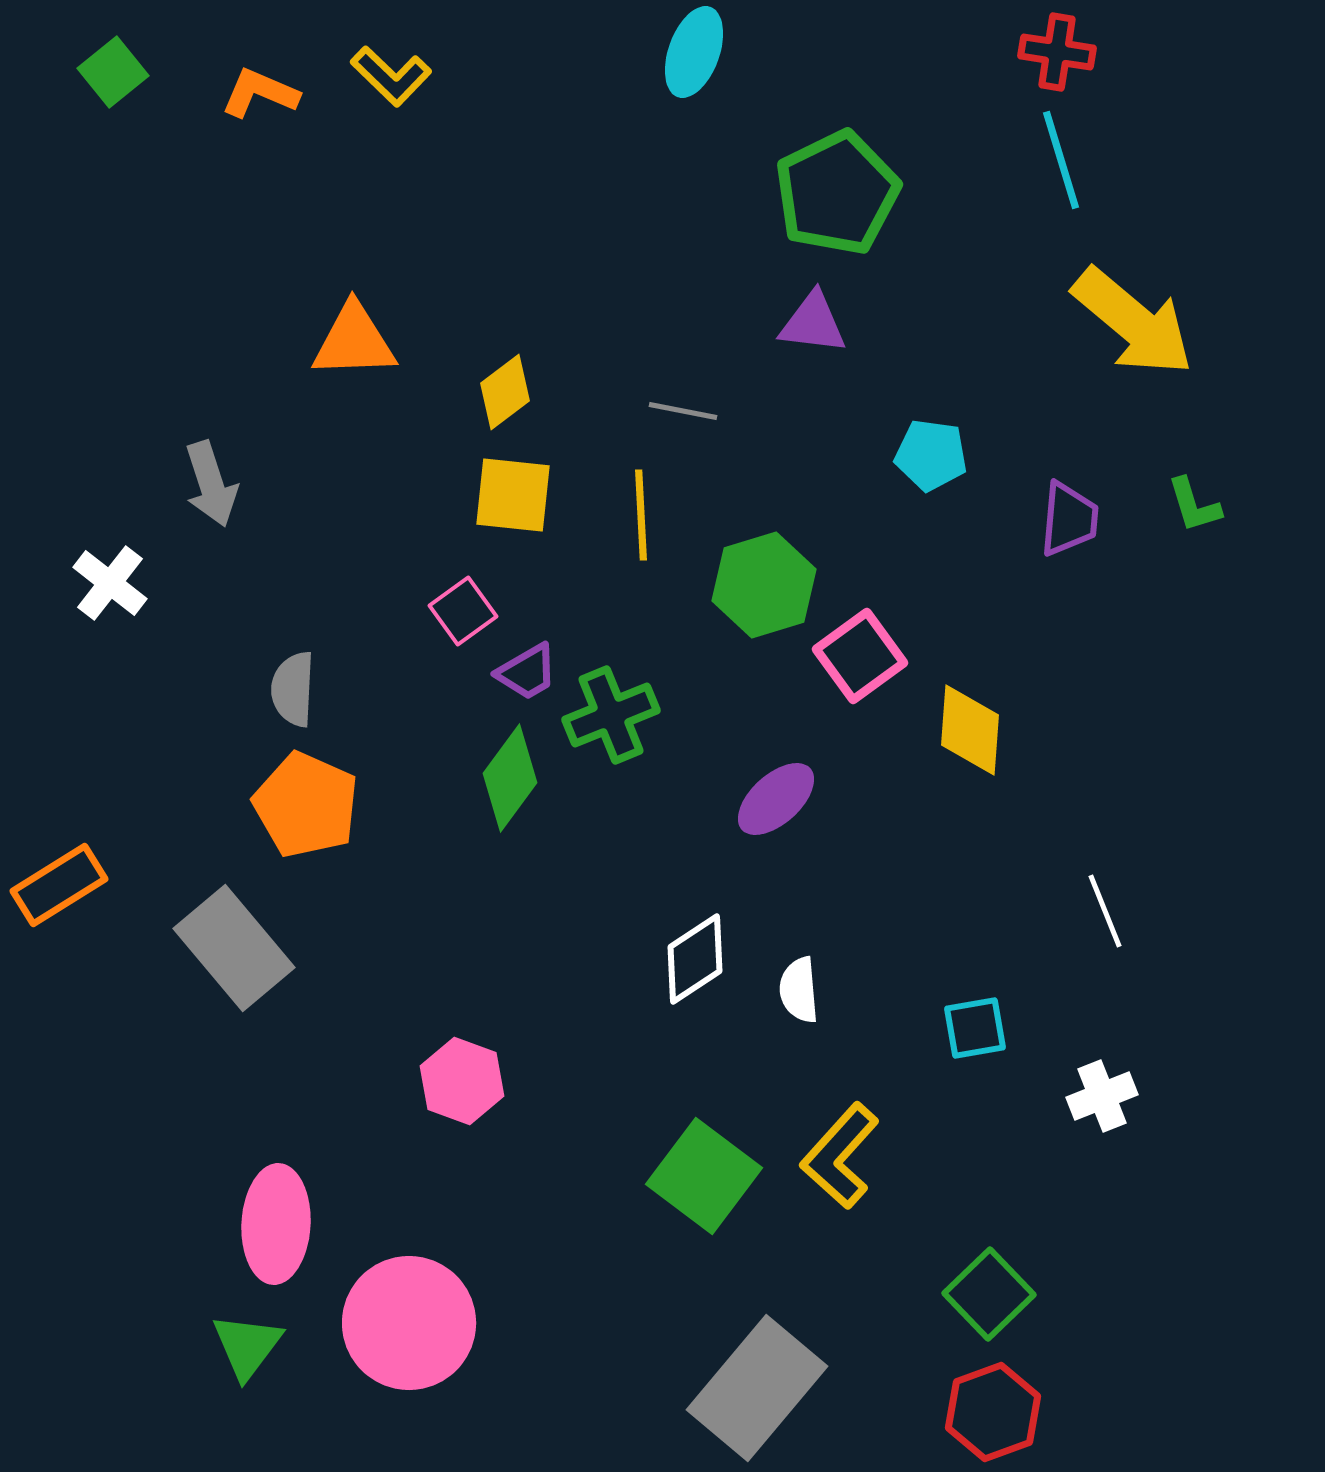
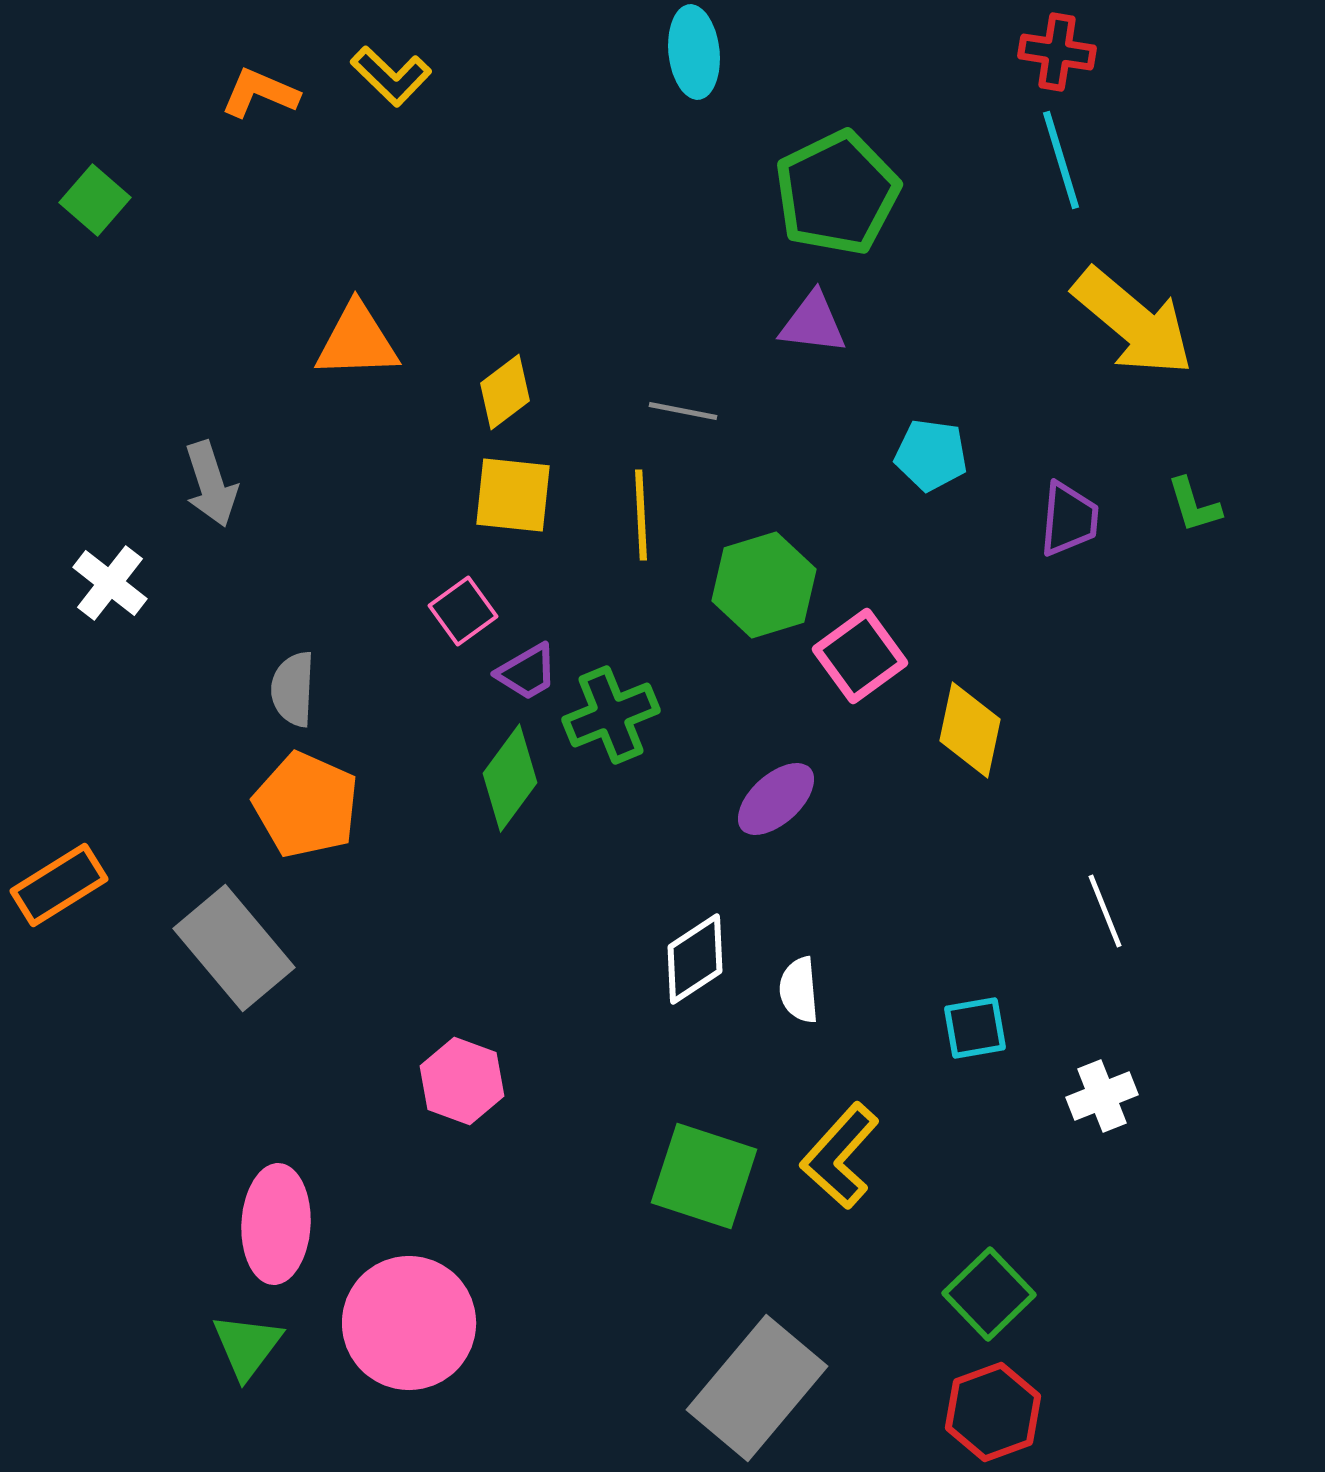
cyan ellipse at (694, 52): rotated 26 degrees counterclockwise
green square at (113, 72): moved 18 px left, 128 px down; rotated 10 degrees counterclockwise
orange triangle at (354, 341): moved 3 px right
yellow diamond at (970, 730): rotated 8 degrees clockwise
green square at (704, 1176): rotated 19 degrees counterclockwise
